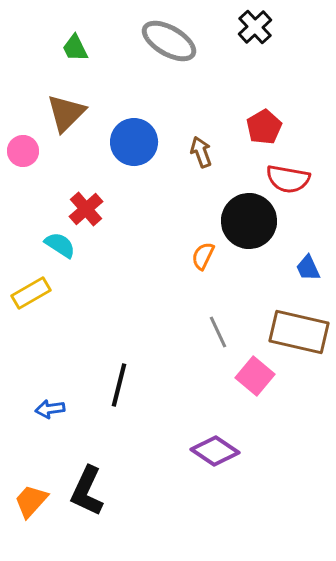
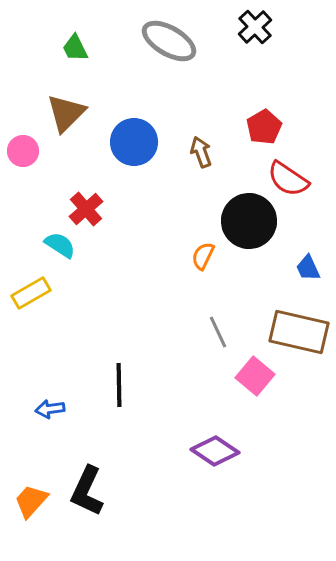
red semicircle: rotated 24 degrees clockwise
black line: rotated 15 degrees counterclockwise
